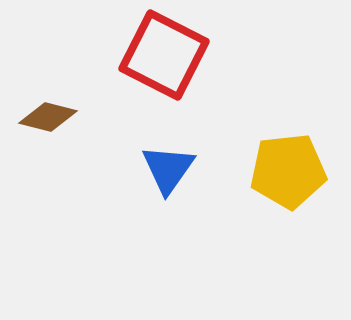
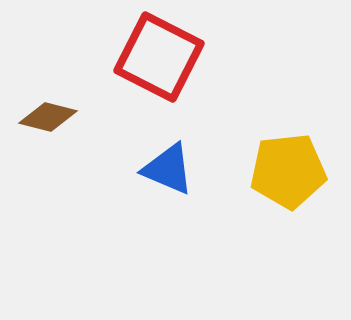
red square: moved 5 px left, 2 px down
blue triangle: rotated 42 degrees counterclockwise
